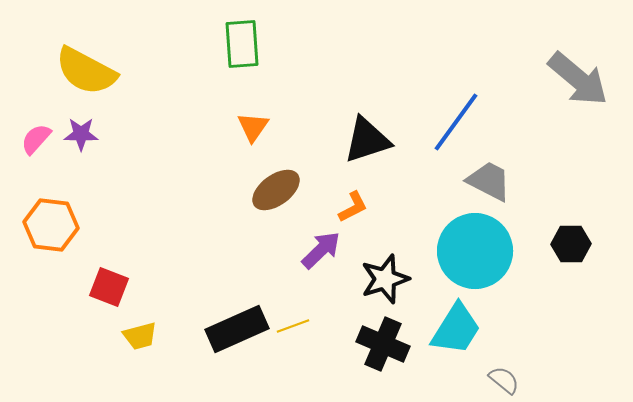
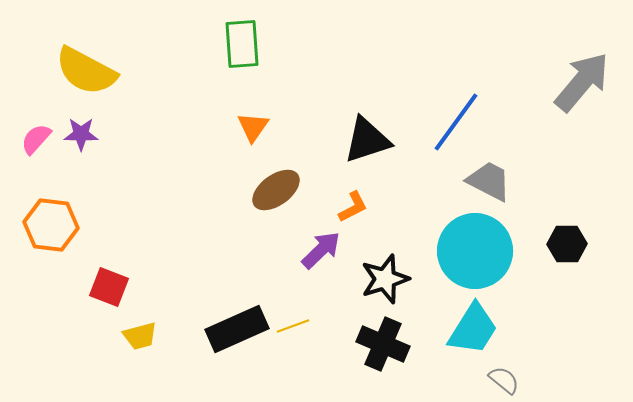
gray arrow: moved 4 px right, 3 px down; rotated 90 degrees counterclockwise
black hexagon: moved 4 px left
cyan trapezoid: moved 17 px right
